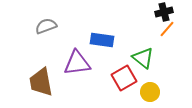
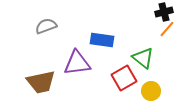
brown trapezoid: rotated 92 degrees counterclockwise
yellow circle: moved 1 px right, 1 px up
